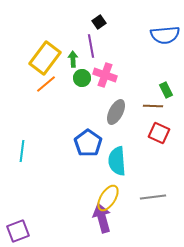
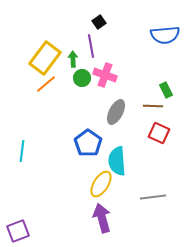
yellow ellipse: moved 7 px left, 14 px up
